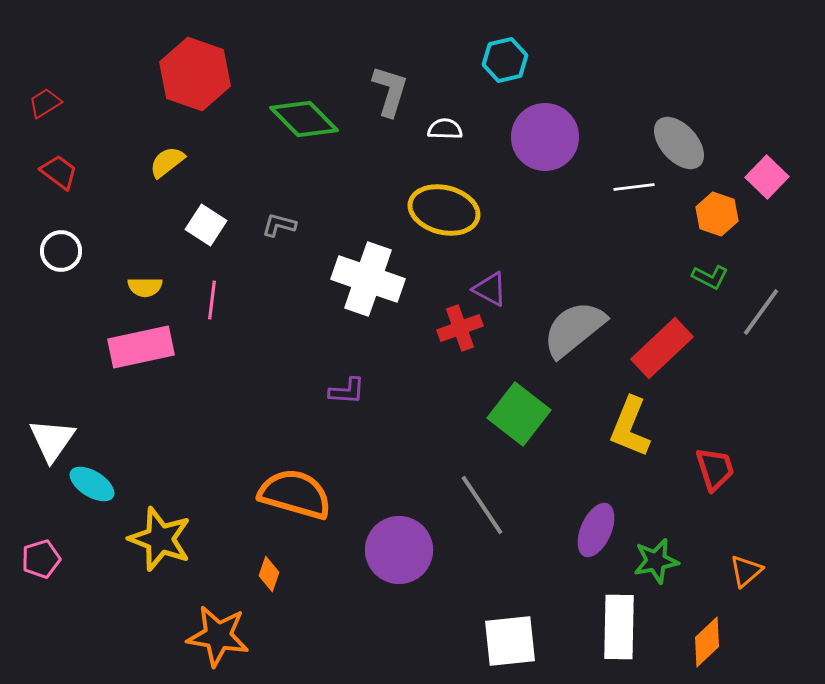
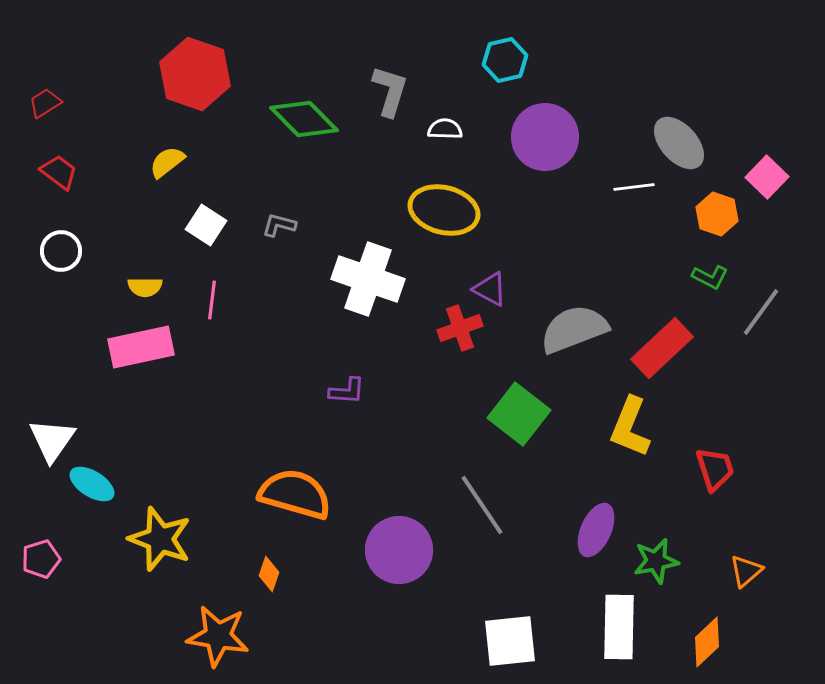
gray semicircle at (574, 329): rotated 18 degrees clockwise
